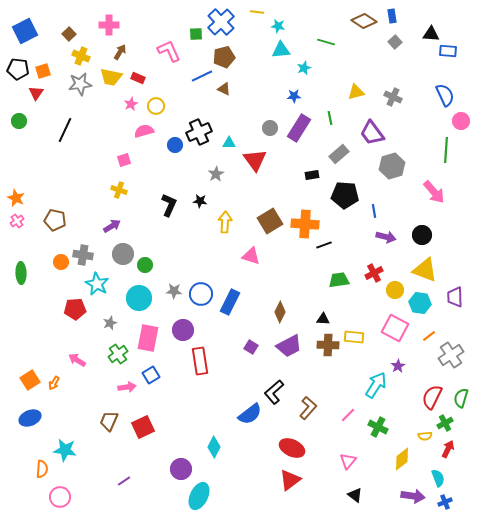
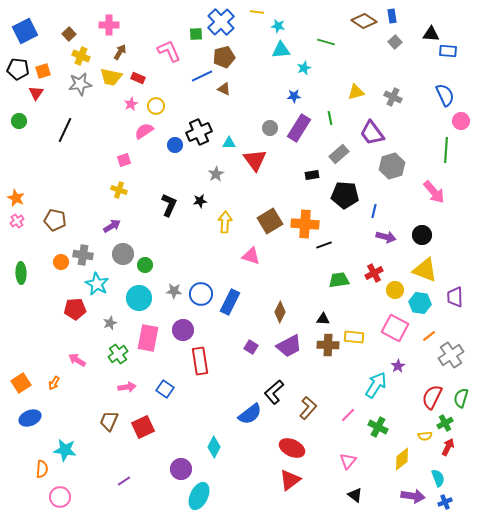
pink semicircle at (144, 131): rotated 18 degrees counterclockwise
black star at (200, 201): rotated 16 degrees counterclockwise
blue line at (374, 211): rotated 24 degrees clockwise
blue square at (151, 375): moved 14 px right, 14 px down; rotated 24 degrees counterclockwise
orange square at (30, 380): moved 9 px left, 3 px down
red arrow at (448, 449): moved 2 px up
